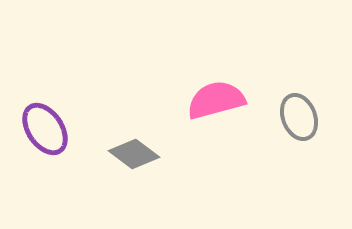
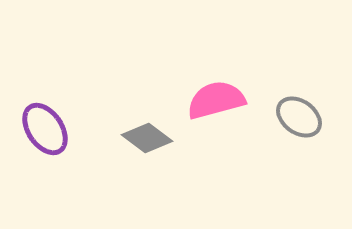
gray ellipse: rotated 33 degrees counterclockwise
gray diamond: moved 13 px right, 16 px up
